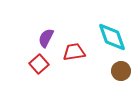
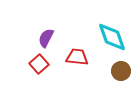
red trapezoid: moved 3 px right, 5 px down; rotated 15 degrees clockwise
